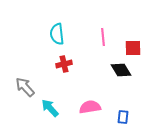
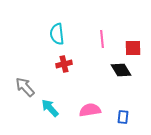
pink line: moved 1 px left, 2 px down
pink semicircle: moved 3 px down
